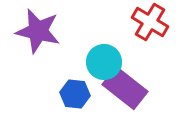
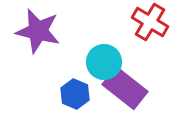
blue hexagon: rotated 16 degrees clockwise
